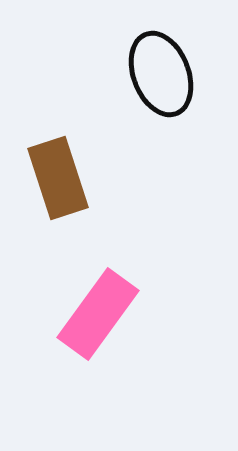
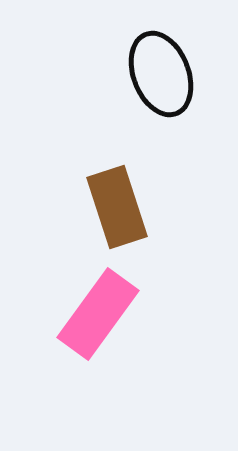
brown rectangle: moved 59 px right, 29 px down
